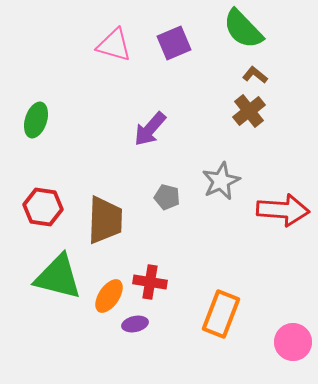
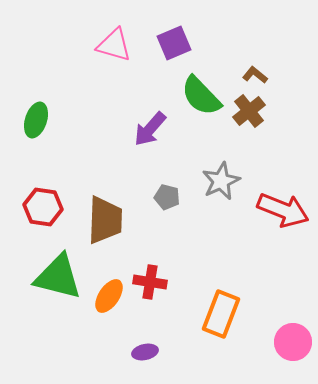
green semicircle: moved 42 px left, 67 px down
red arrow: rotated 18 degrees clockwise
purple ellipse: moved 10 px right, 28 px down
